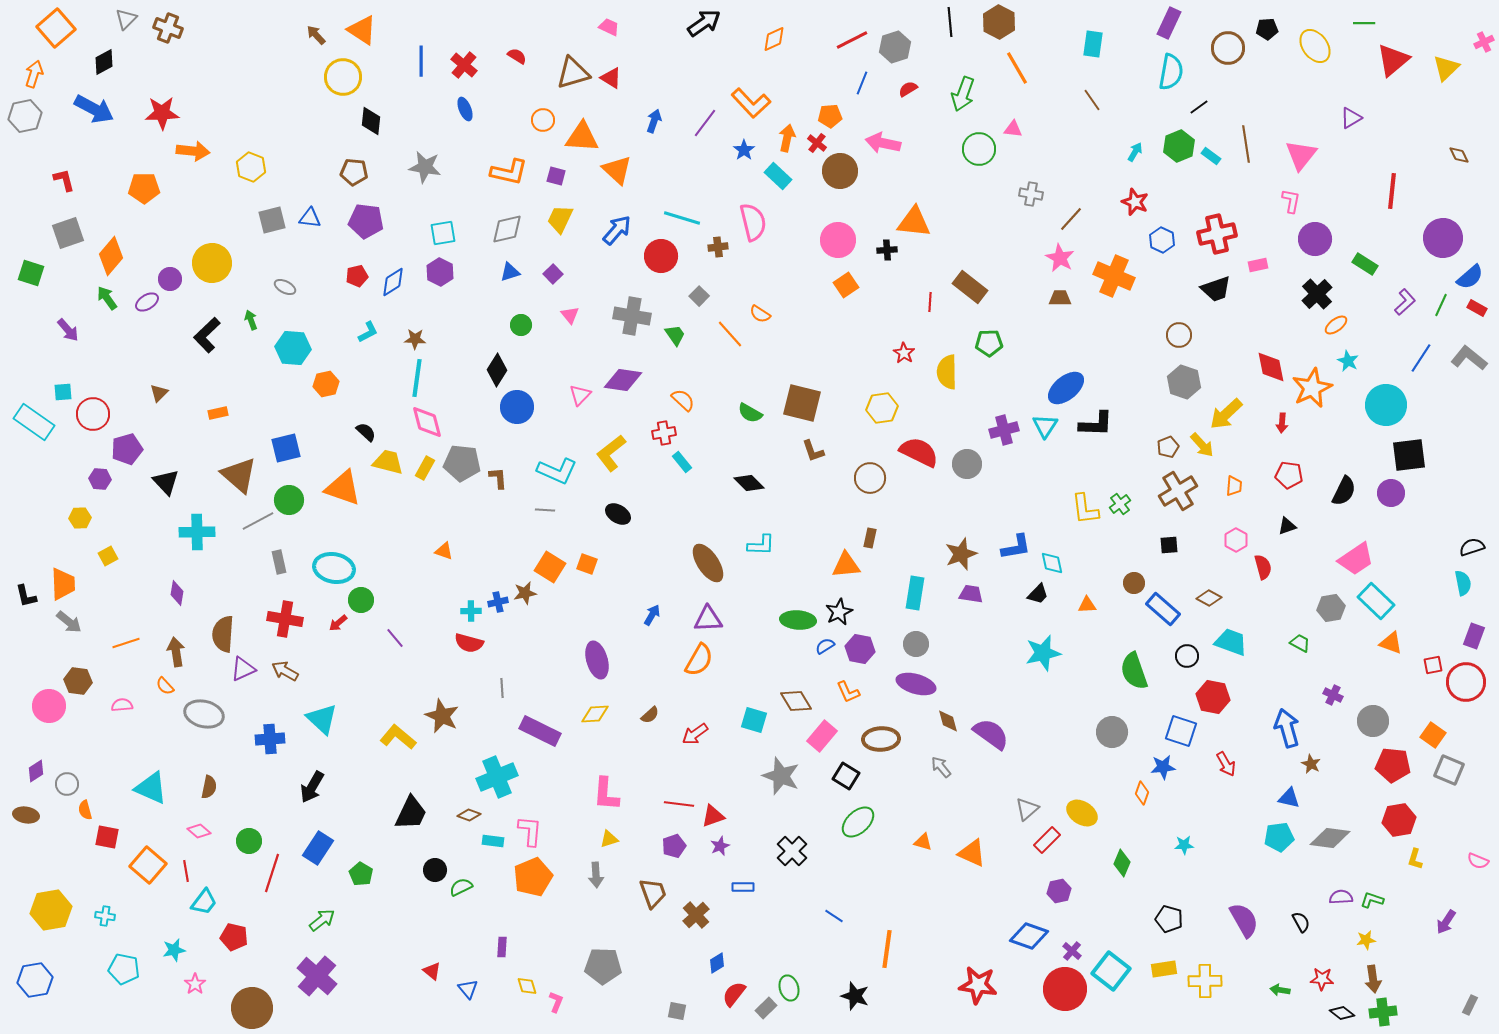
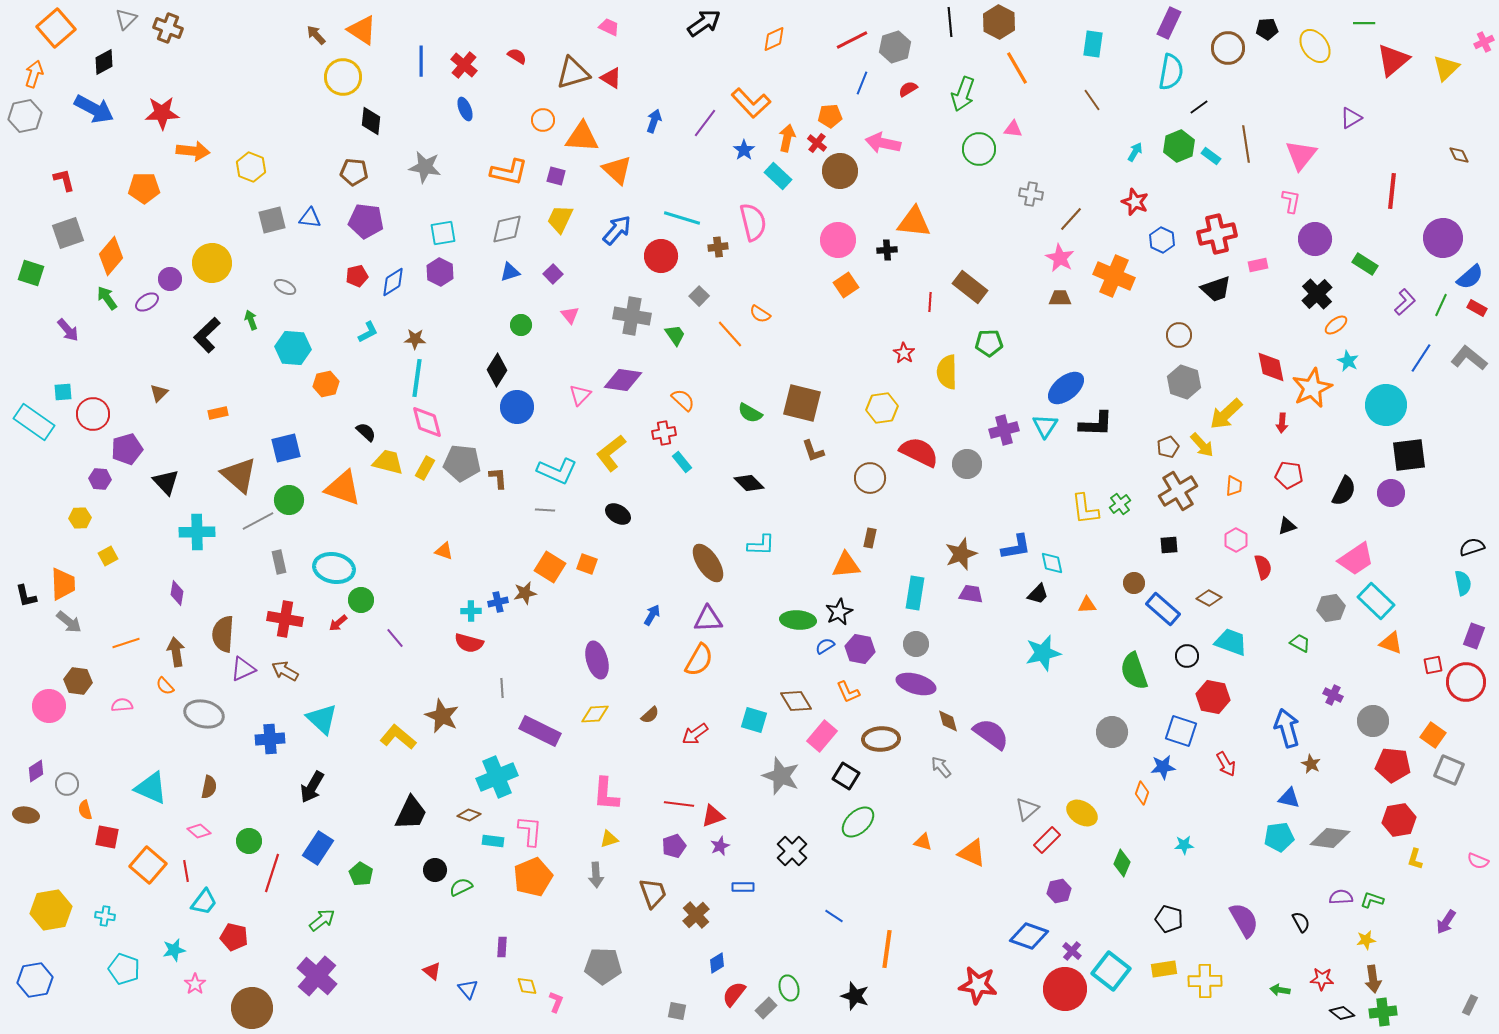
cyan pentagon at (124, 969): rotated 8 degrees clockwise
